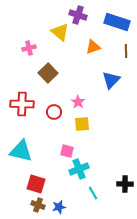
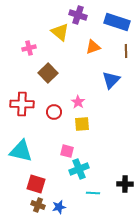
cyan line: rotated 56 degrees counterclockwise
